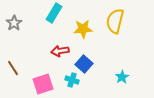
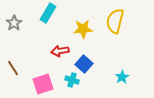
cyan rectangle: moved 6 px left
